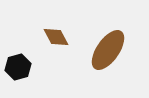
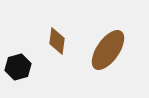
brown diamond: moved 1 px right, 4 px down; rotated 36 degrees clockwise
